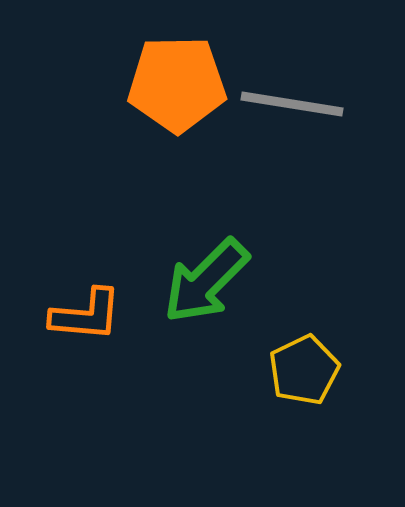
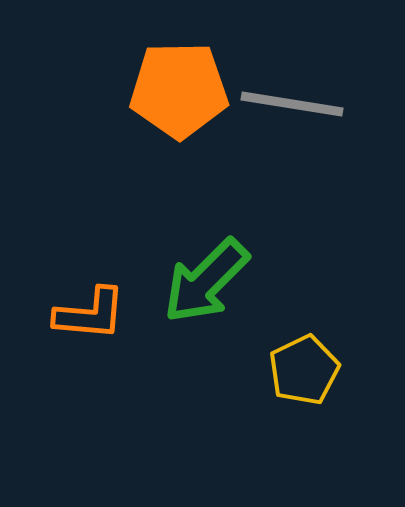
orange pentagon: moved 2 px right, 6 px down
orange L-shape: moved 4 px right, 1 px up
